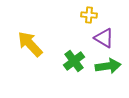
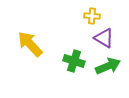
yellow cross: moved 3 px right, 1 px down
green cross: rotated 35 degrees counterclockwise
green arrow: rotated 15 degrees counterclockwise
